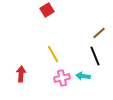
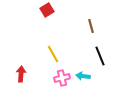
brown line: moved 8 px left, 7 px up; rotated 64 degrees counterclockwise
black line: moved 5 px right
